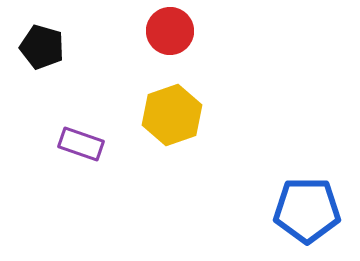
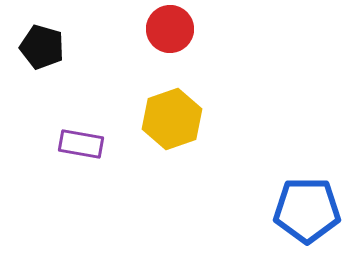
red circle: moved 2 px up
yellow hexagon: moved 4 px down
purple rectangle: rotated 9 degrees counterclockwise
